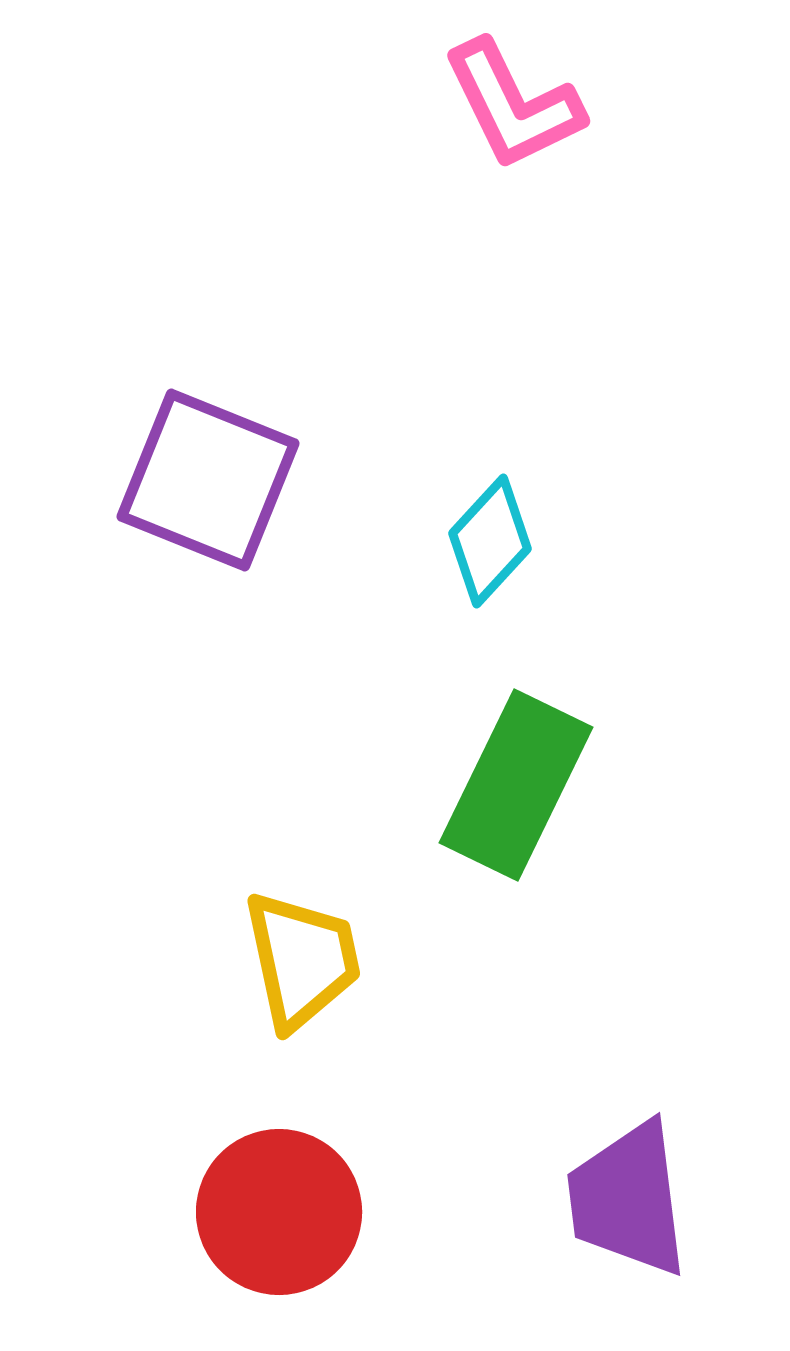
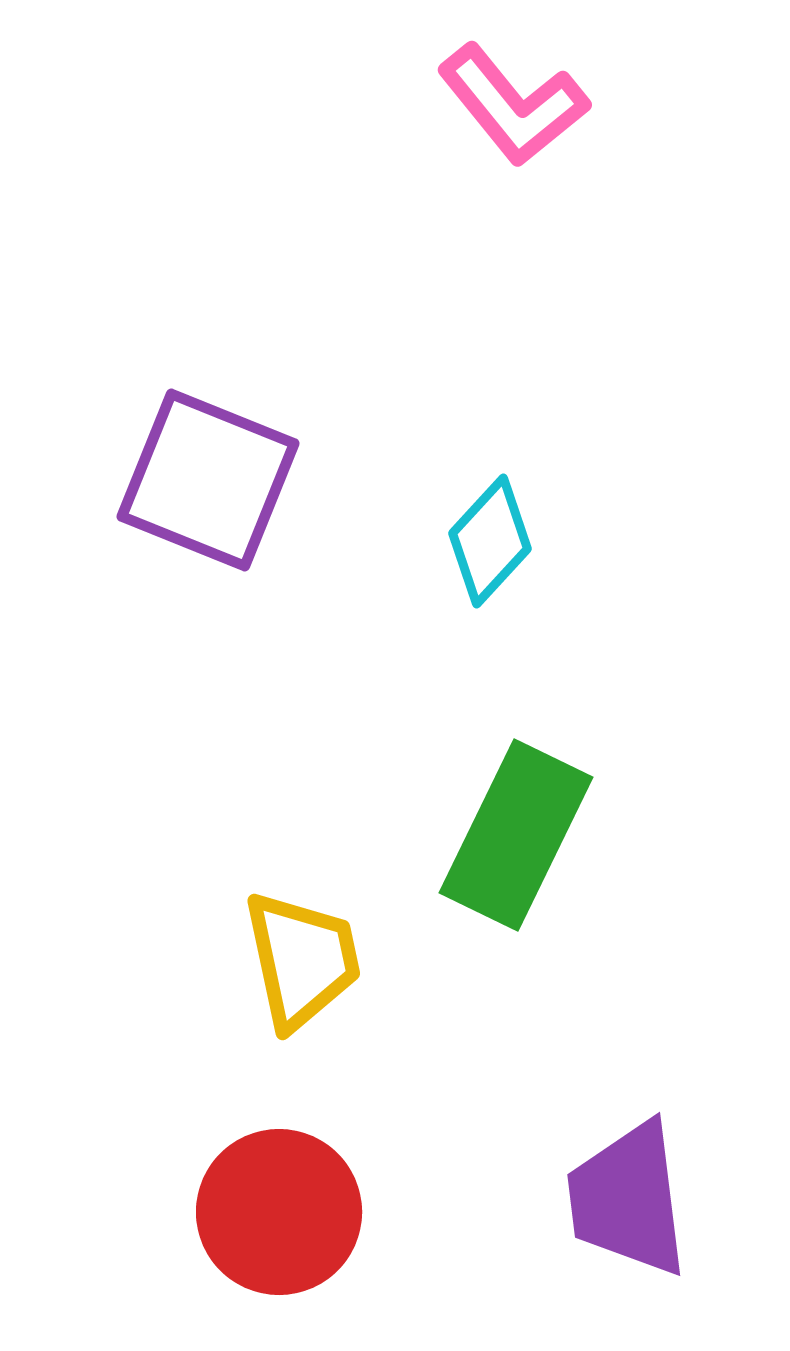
pink L-shape: rotated 13 degrees counterclockwise
green rectangle: moved 50 px down
